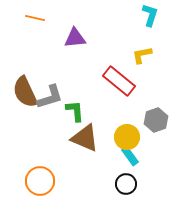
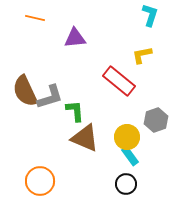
brown semicircle: moved 1 px up
